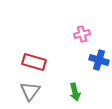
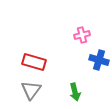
pink cross: moved 1 px down
gray triangle: moved 1 px right, 1 px up
